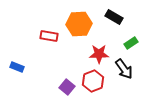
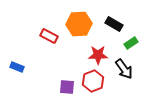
black rectangle: moved 7 px down
red rectangle: rotated 18 degrees clockwise
red star: moved 1 px left, 1 px down
purple square: rotated 35 degrees counterclockwise
